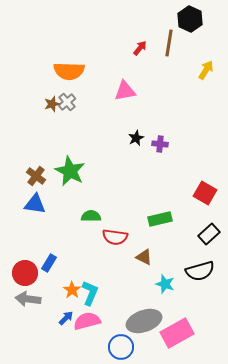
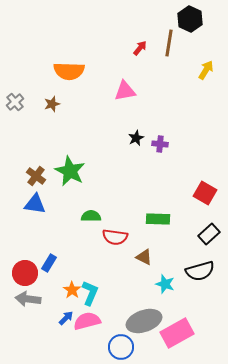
gray cross: moved 52 px left
green rectangle: moved 2 px left; rotated 15 degrees clockwise
